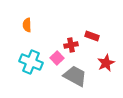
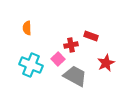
orange semicircle: moved 3 px down
red rectangle: moved 1 px left
pink square: moved 1 px right, 1 px down
cyan cross: moved 3 px down
